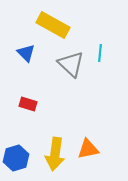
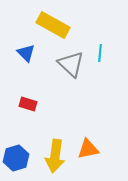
yellow arrow: moved 2 px down
